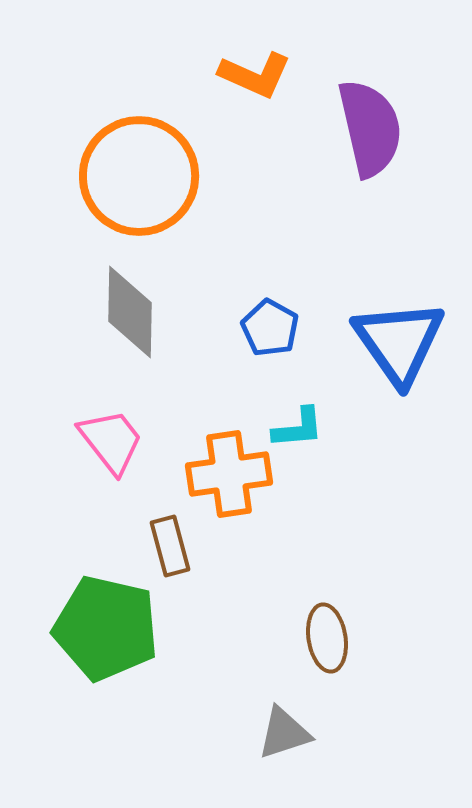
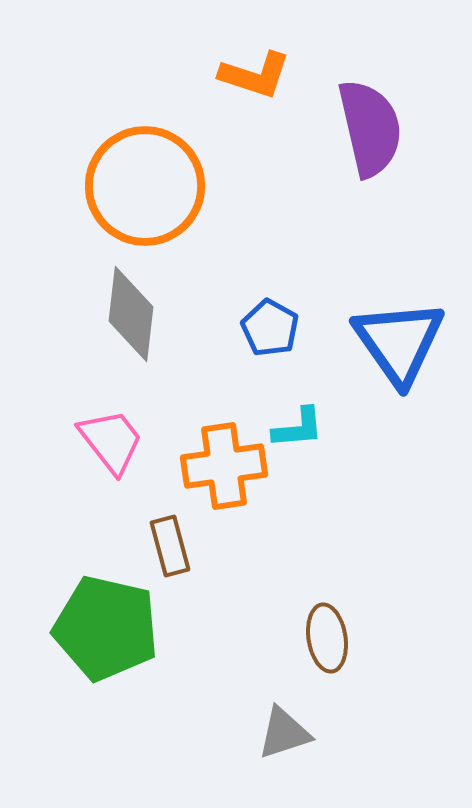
orange L-shape: rotated 6 degrees counterclockwise
orange circle: moved 6 px right, 10 px down
gray diamond: moved 1 px right, 2 px down; rotated 6 degrees clockwise
orange cross: moved 5 px left, 8 px up
